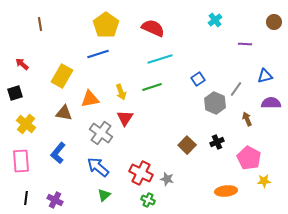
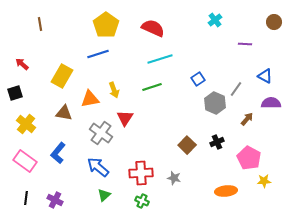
blue triangle: rotated 42 degrees clockwise
yellow arrow: moved 7 px left, 2 px up
brown arrow: rotated 64 degrees clockwise
pink rectangle: moved 4 px right; rotated 50 degrees counterclockwise
red cross: rotated 30 degrees counterclockwise
gray star: moved 7 px right, 1 px up
green cross: moved 6 px left, 1 px down
